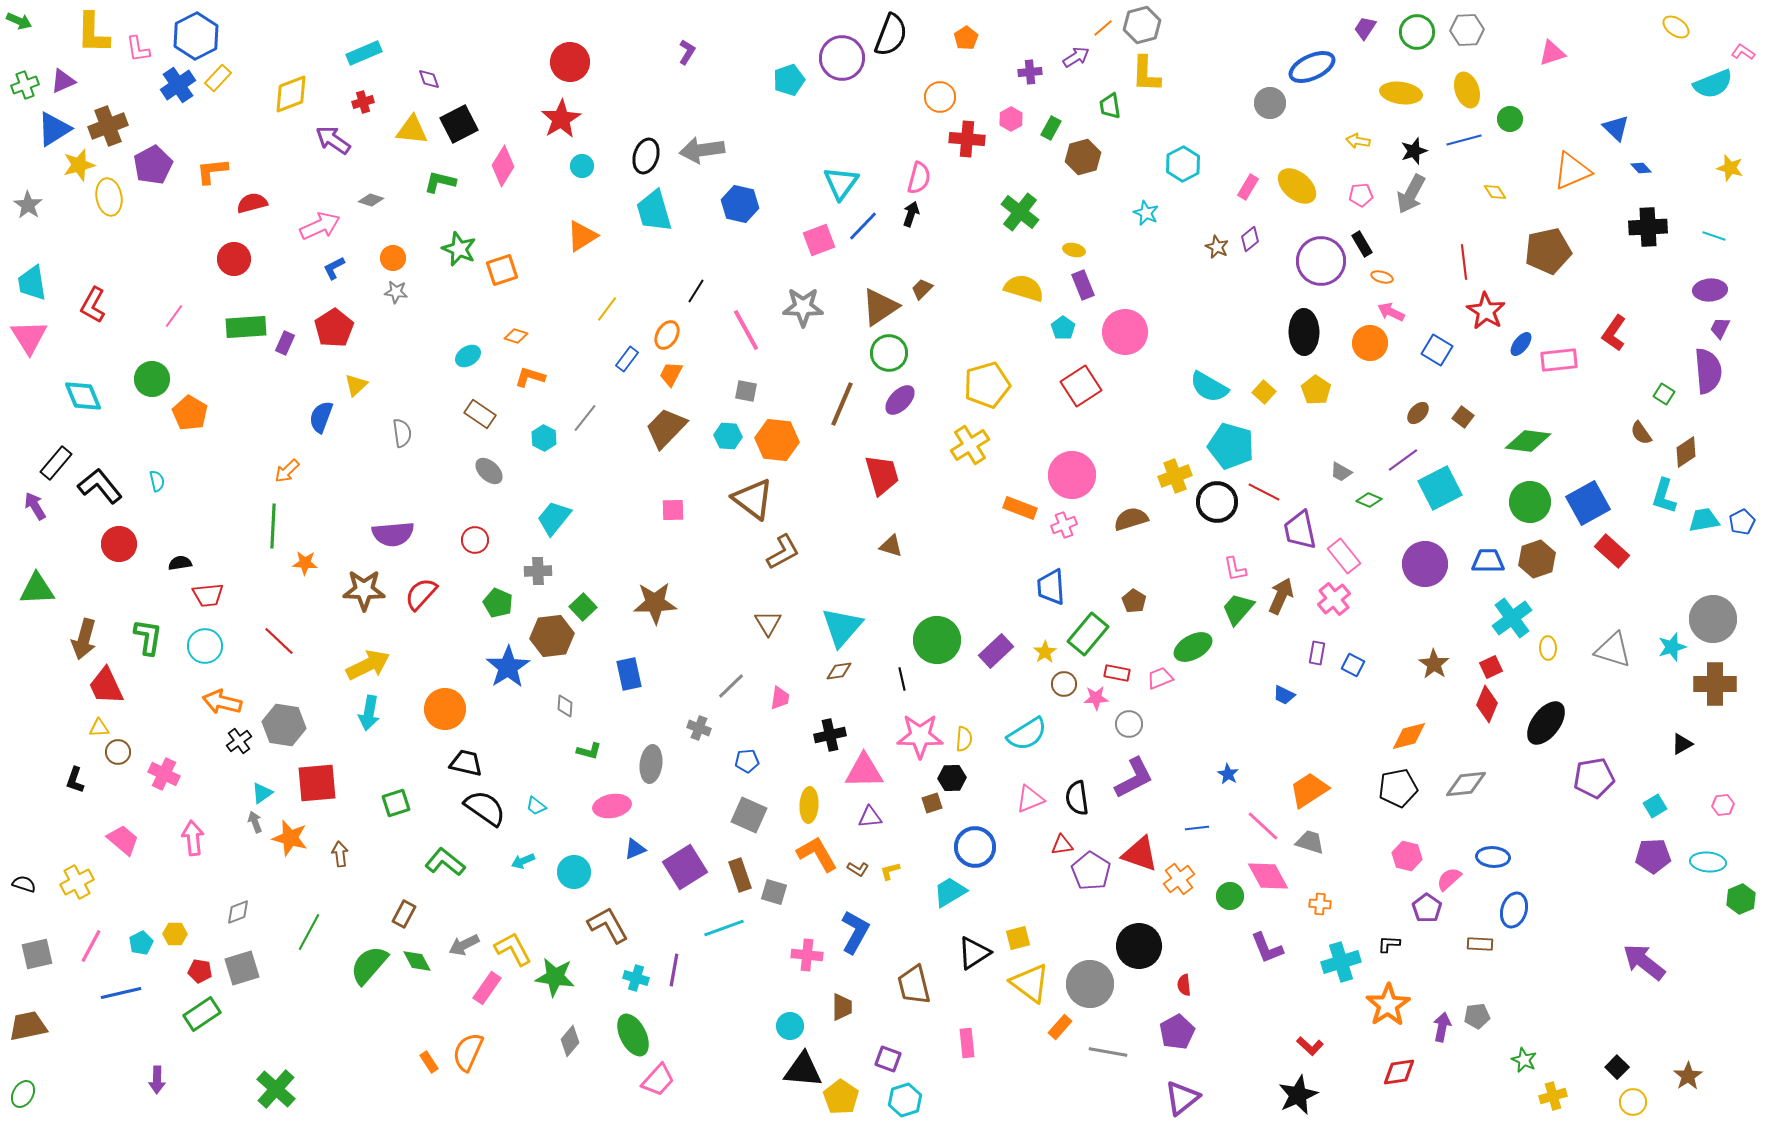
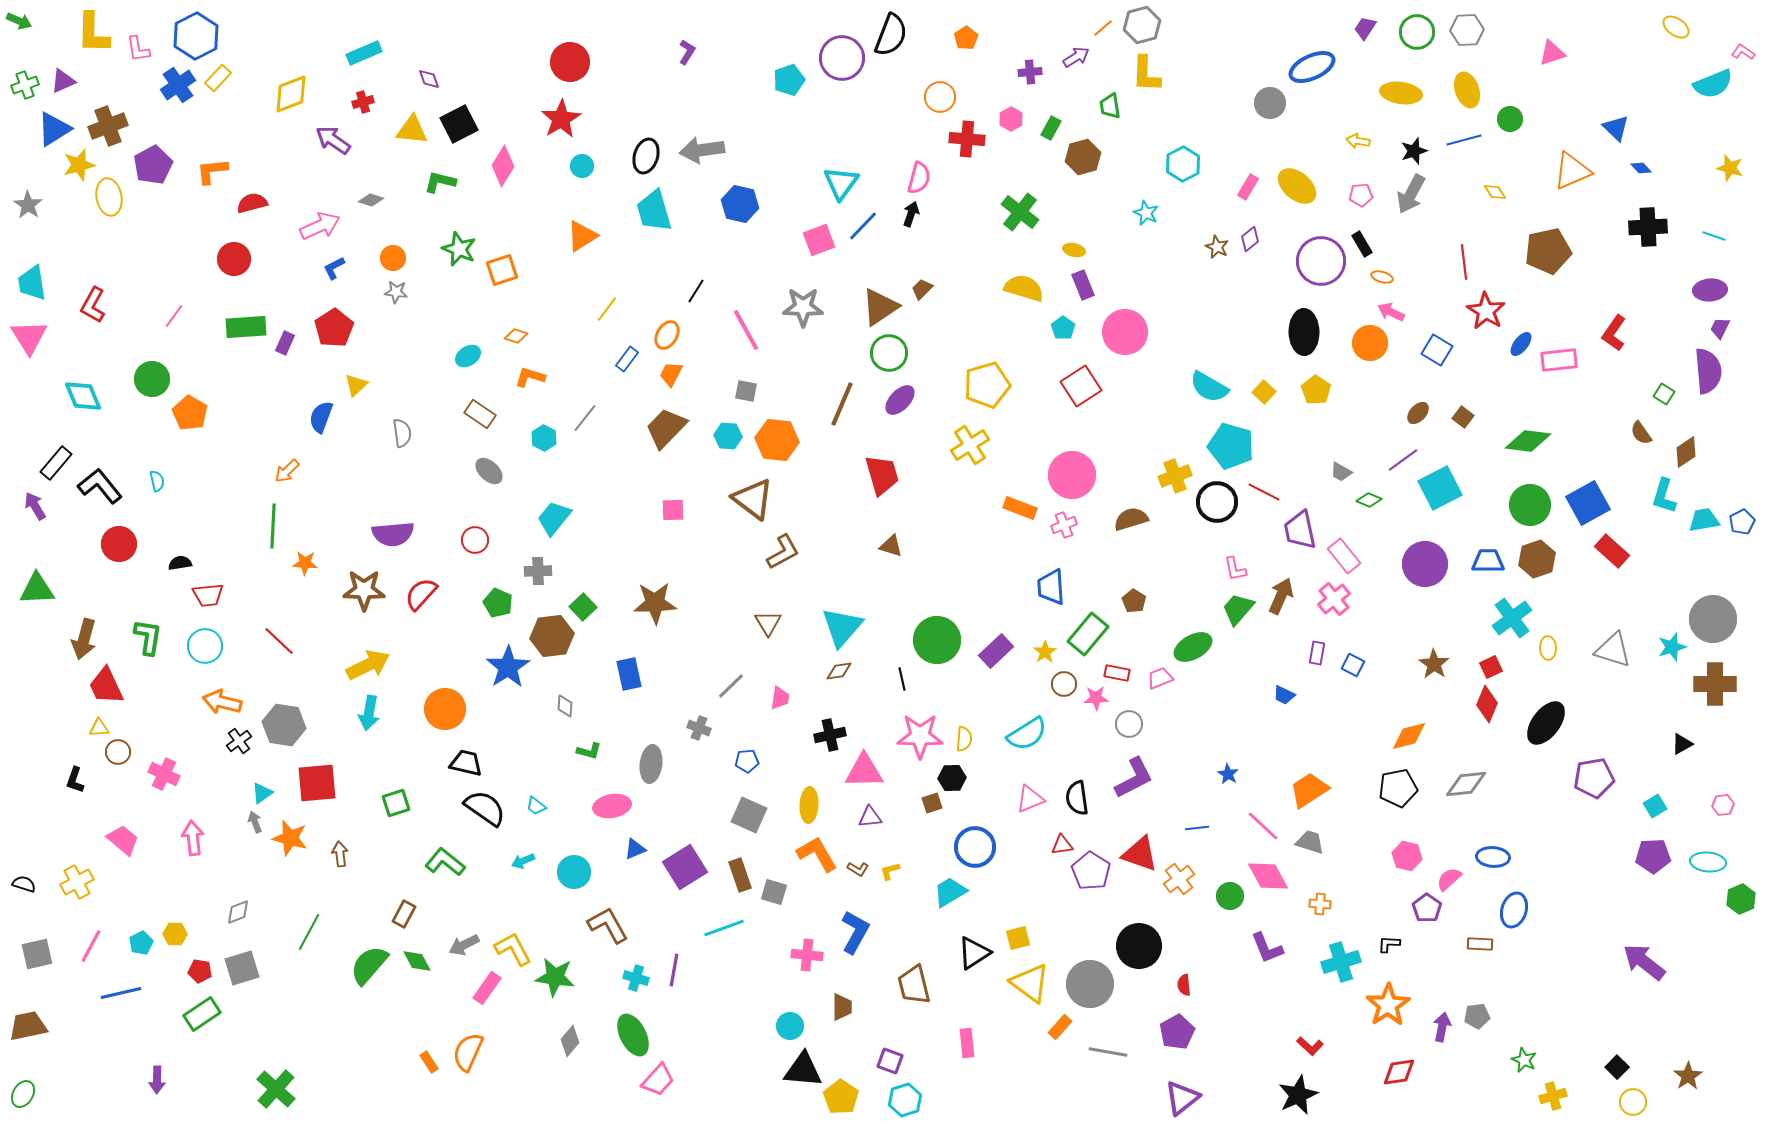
green circle at (1530, 502): moved 3 px down
purple square at (888, 1059): moved 2 px right, 2 px down
